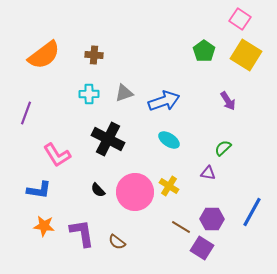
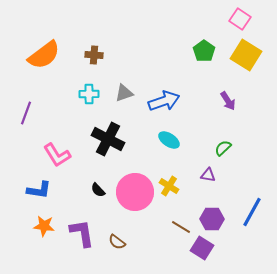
purple triangle: moved 2 px down
